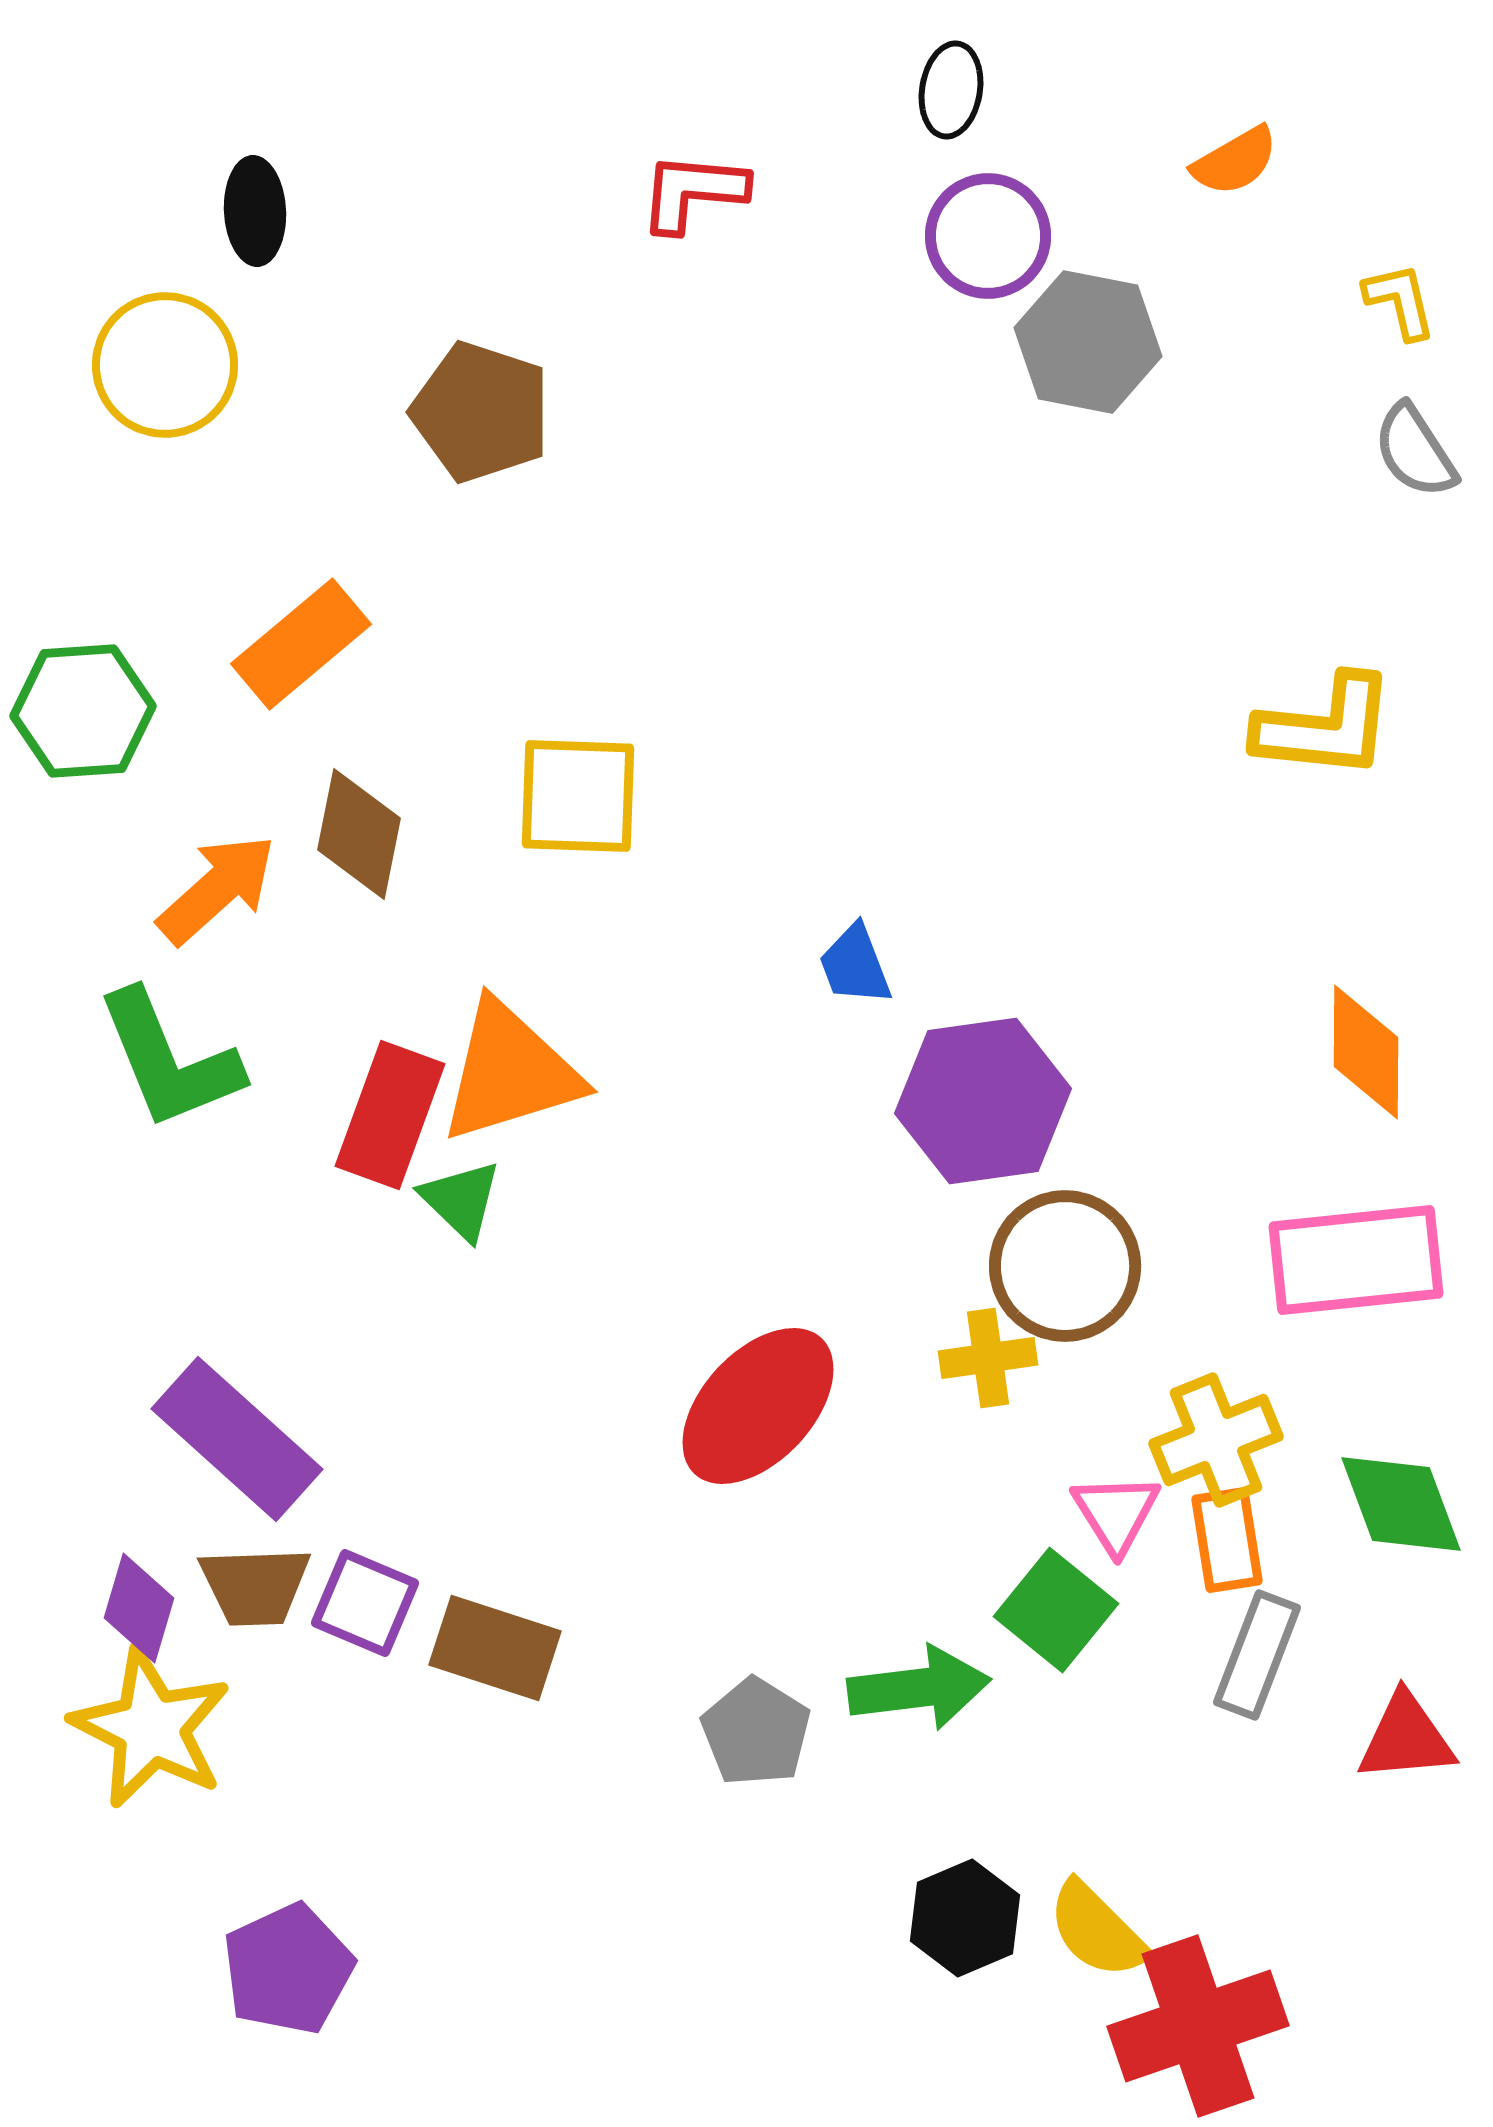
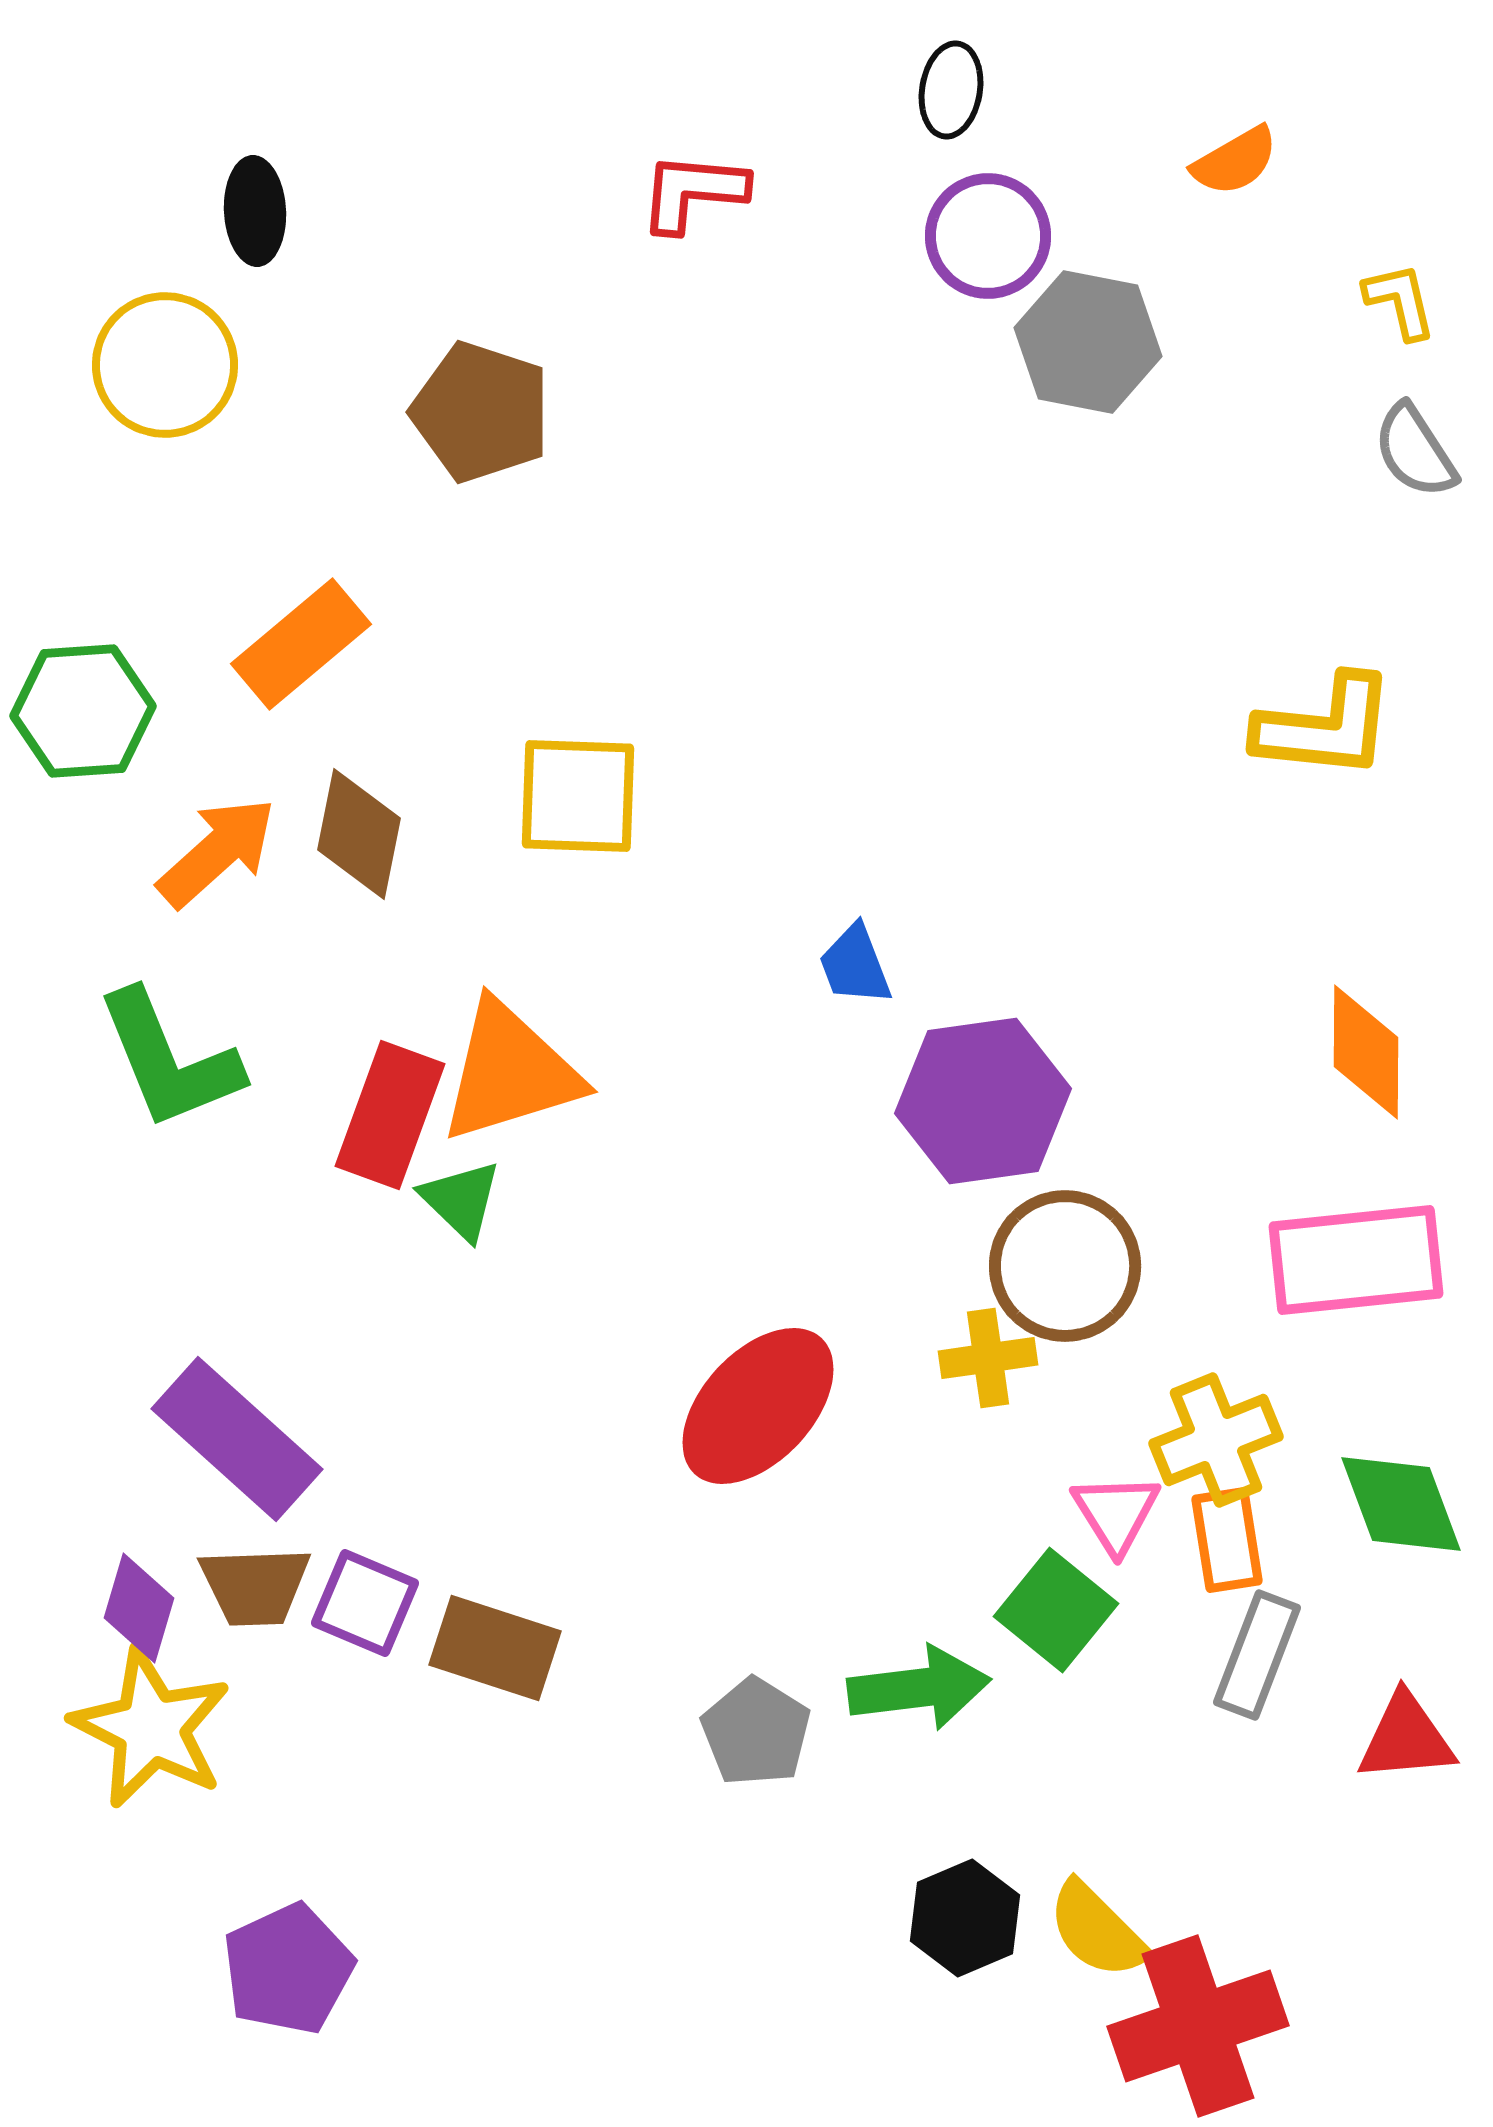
orange arrow at (217, 889): moved 37 px up
